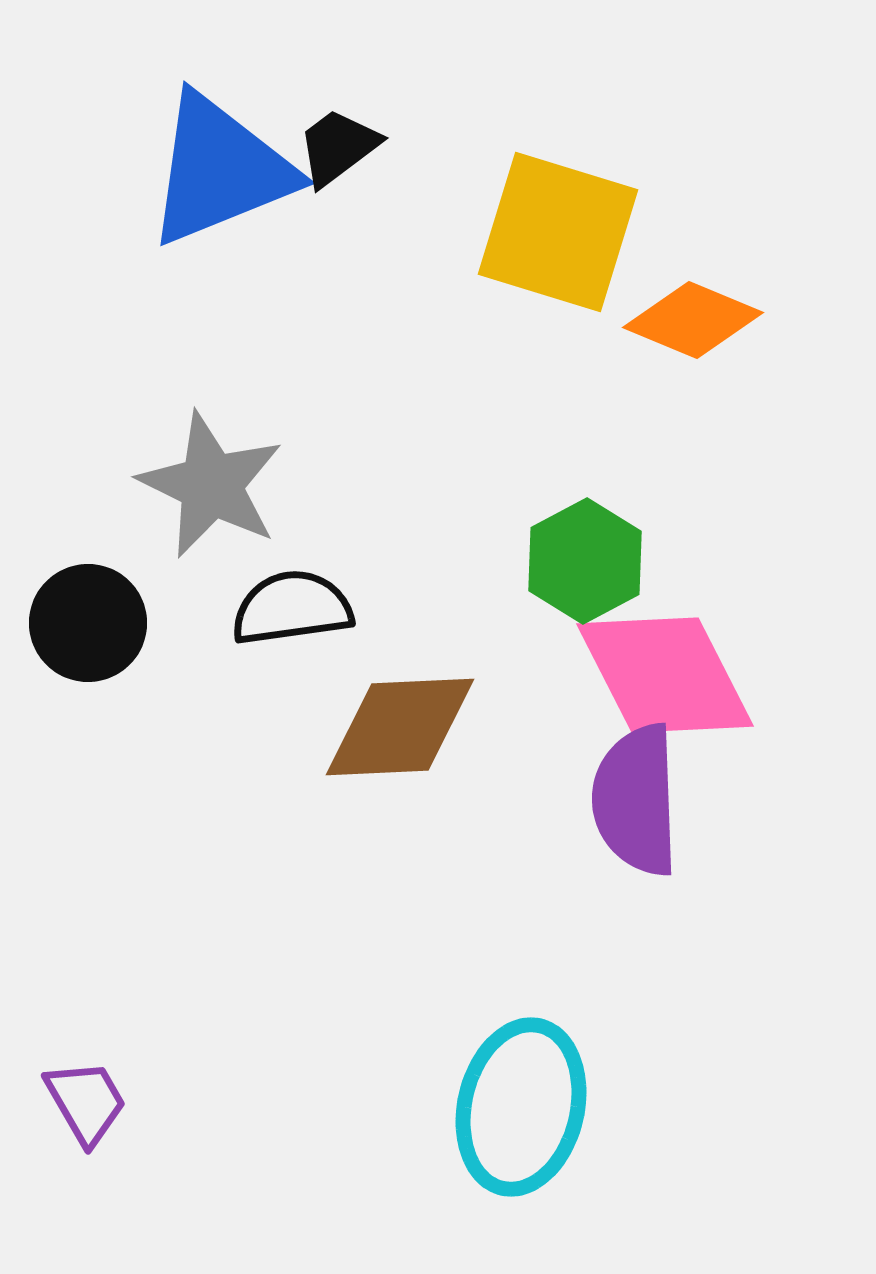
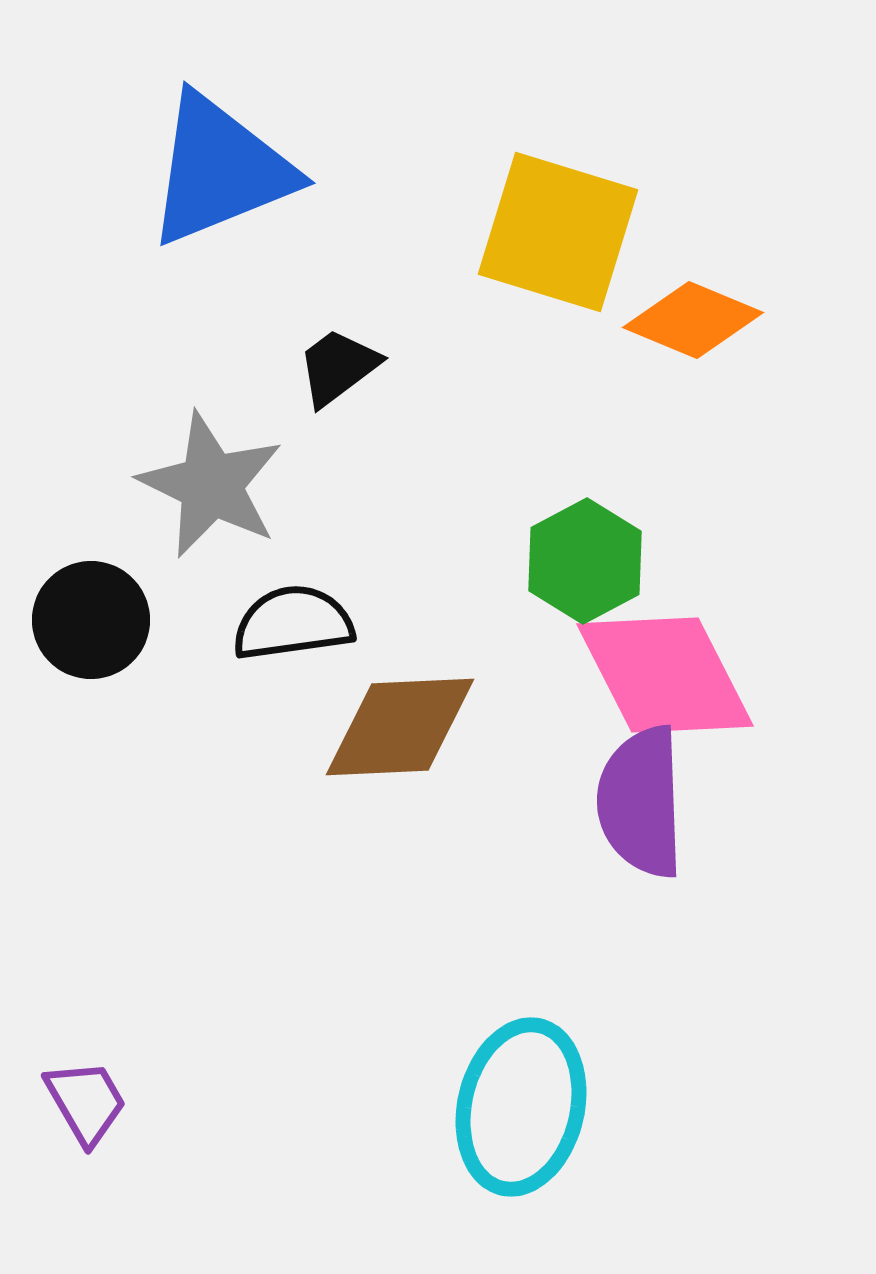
black trapezoid: moved 220 px down
black semicircle: moved 1 px right, 15 px down
black circle: moved 3 px right, 3 px up
purple semicircle: moved 5 px right, 2 px down
